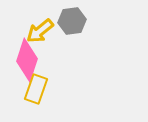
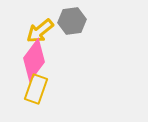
pink diamond: moved 7 px right; rotated 18 degrees clockwise
